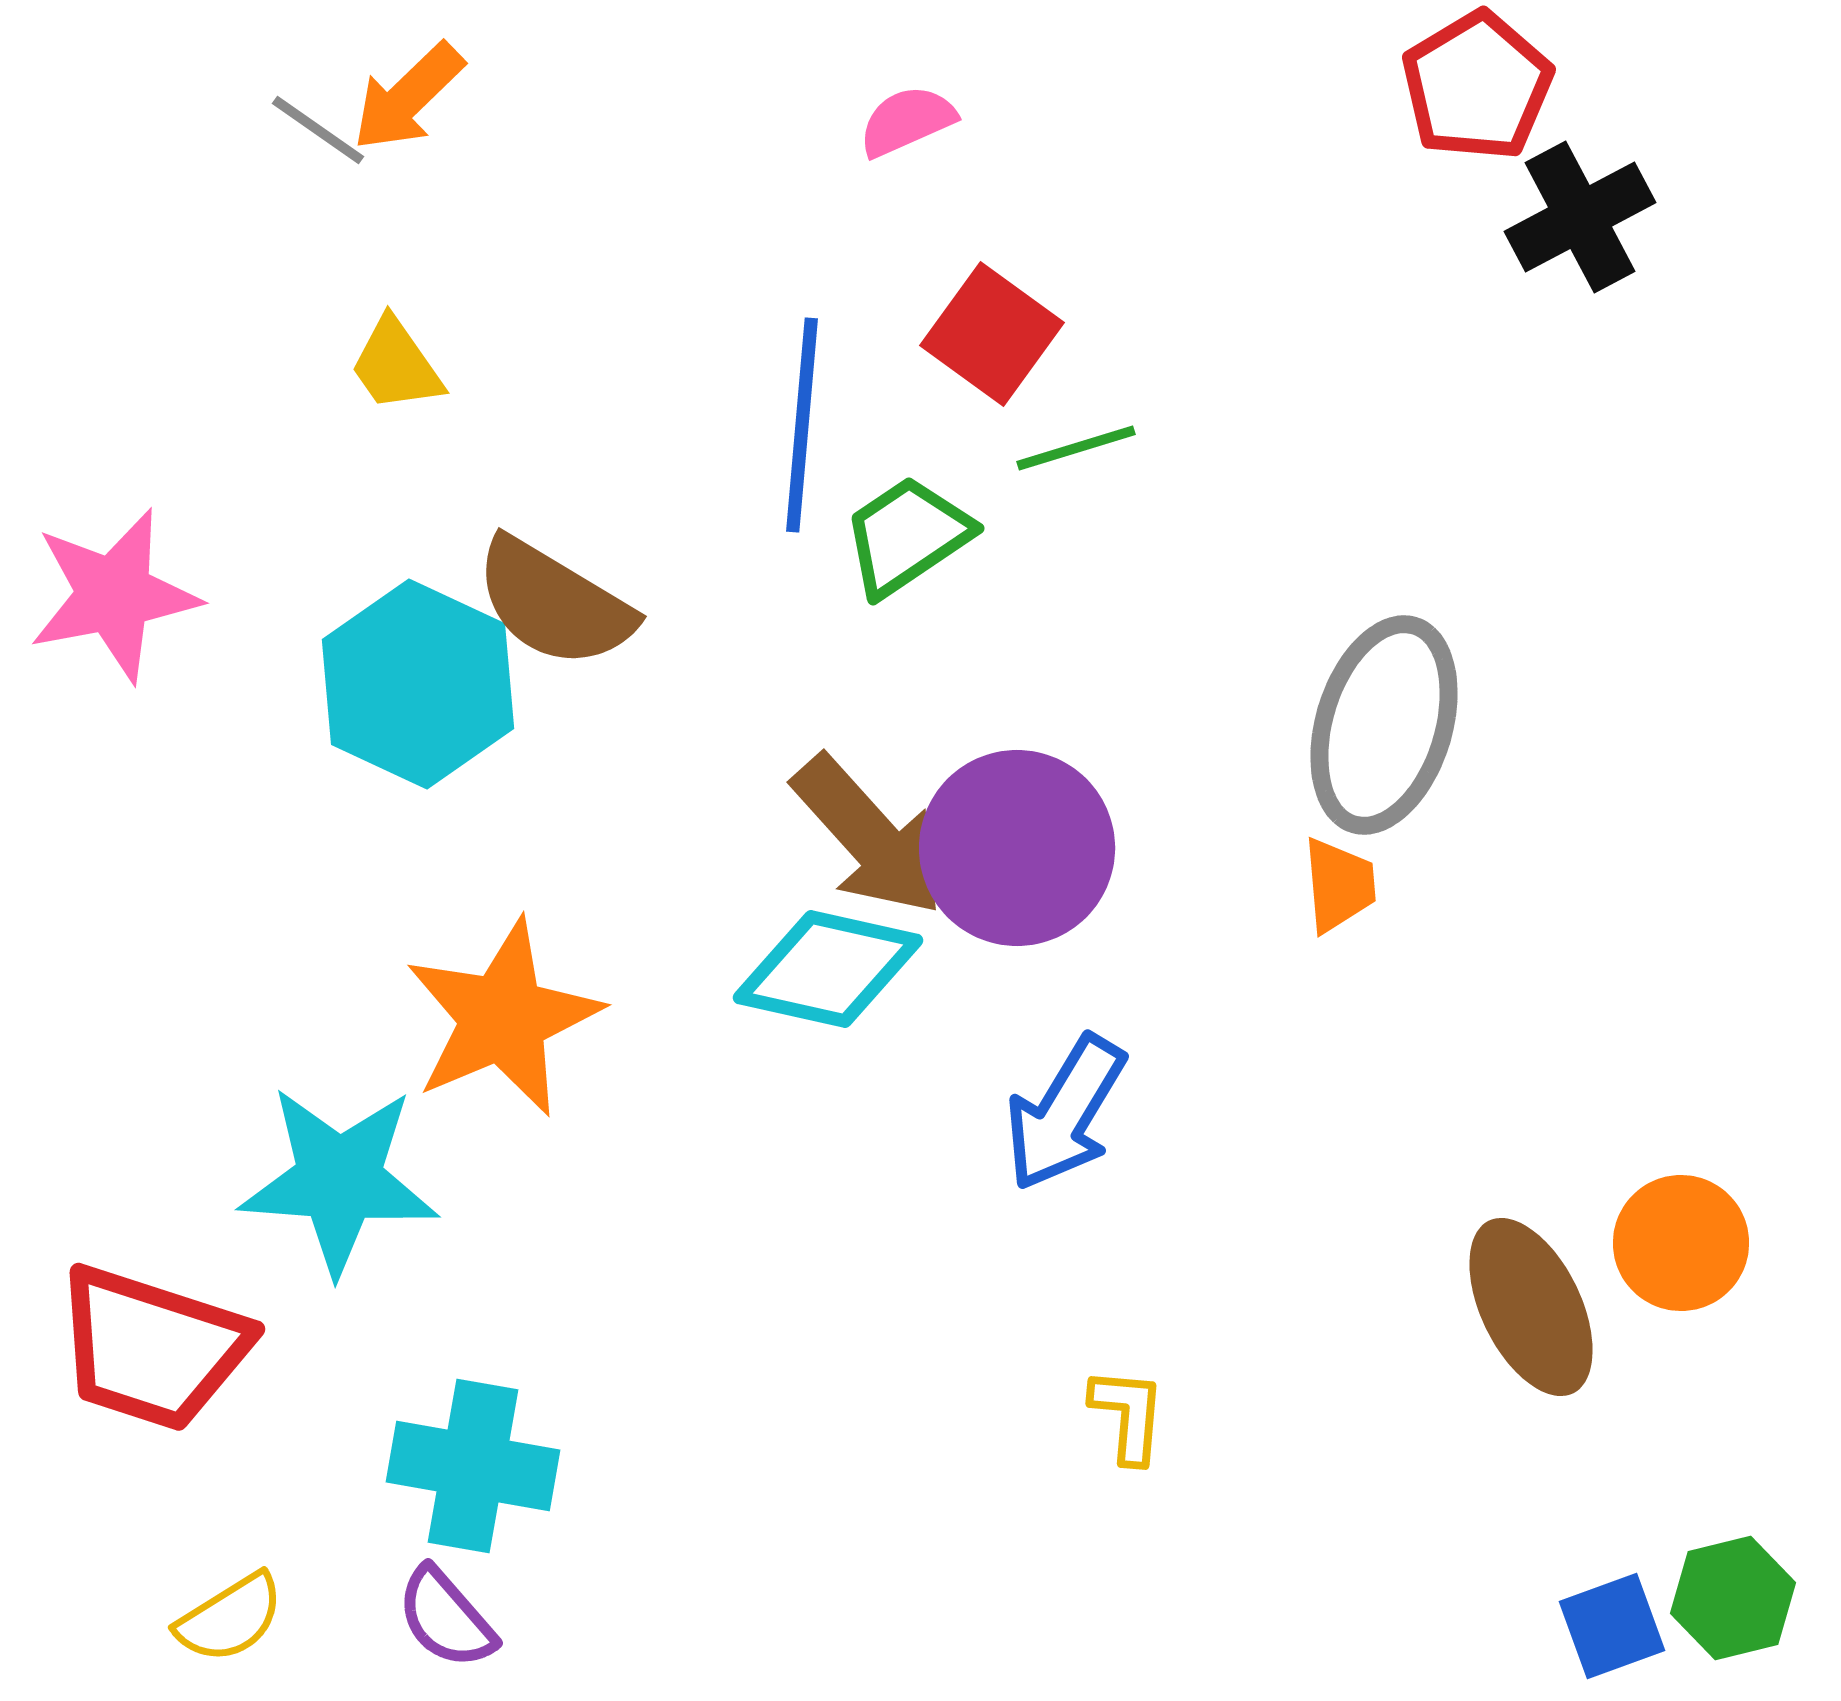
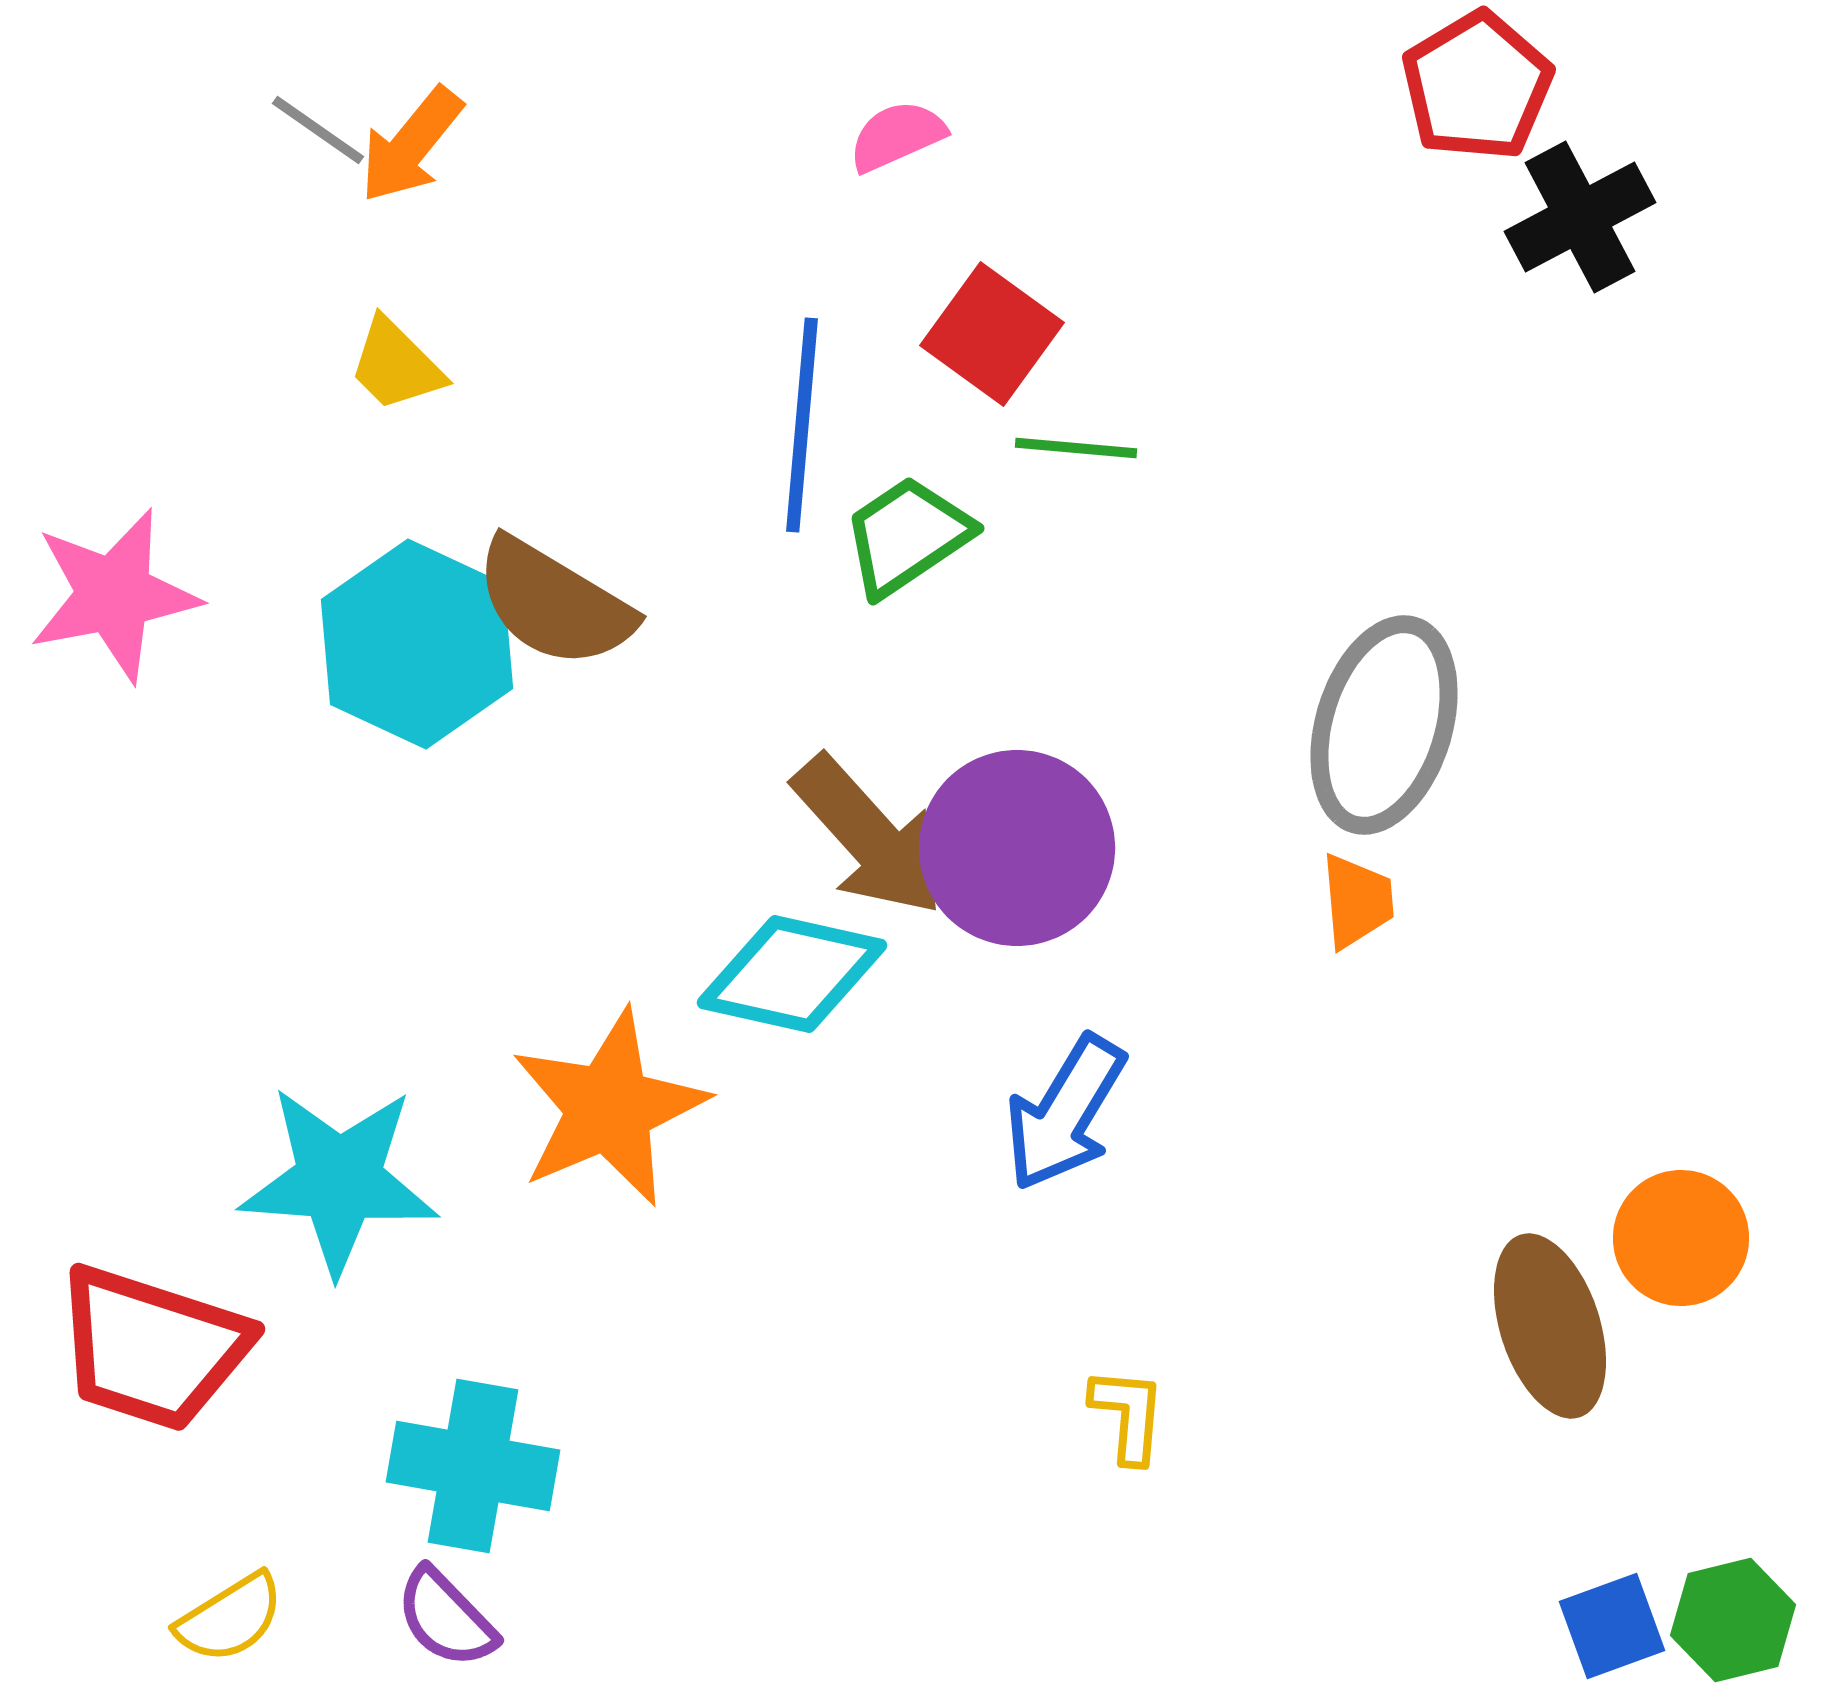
orange arrow: moved 3 px right, 48 px down; rotated 7 degrees counterclockwise
pink semicircle: moved 10 px left, 15 px down
yellow trapezoid: rotated 10 degrees counterclockwise
green line: rotated 22 degrees clockwise
cyan hexagon: moved 1 px left, 40 px up
orange trapezoid: moved 18 px right, 16 px down
cyan diamond: moved 36 px left, 5 px down
orange star: moved 106 px right, 90 px down
orange circle: moved 5 px up
brown ellipse: moved 19 px right, 19 px down; rotated 8 degrees clockwise
green hexagon: moved 22 px down
purple semicircle: rotated 3 degrees counterclockwise
